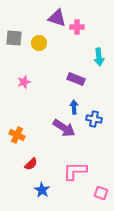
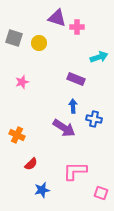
gray square: rotated 12 degrees clockwise
cyan arrow: rotated 102 degrees counterclockwise
pink star: moved 2 px left
blue arrow: moved 1 px left, 1 px up
blue star: rotated 28 degrees clockwise
